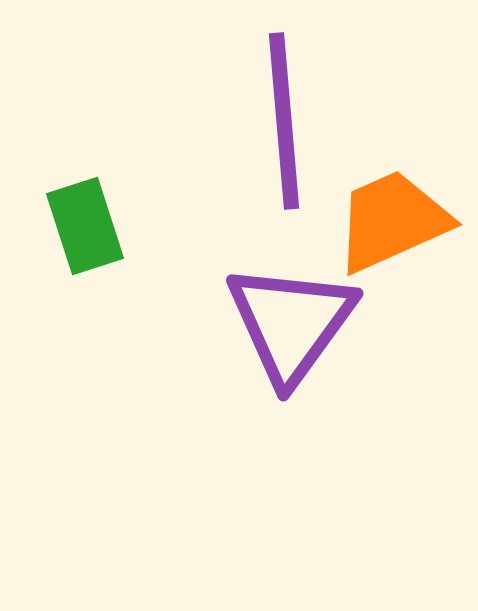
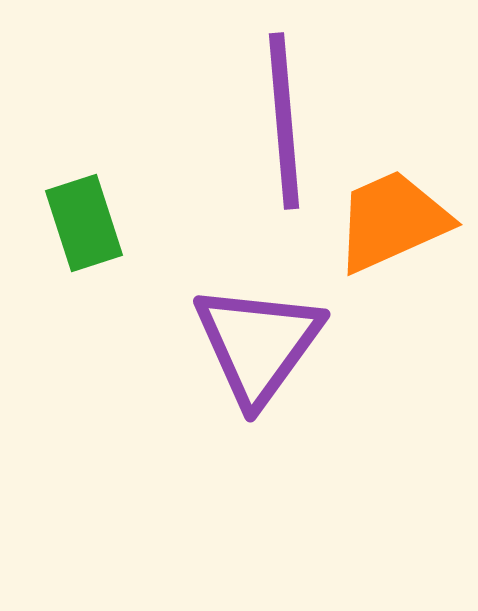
green rectangle: moved 1 px left, 3 px up
purple triangle: moved 33 px left, 21 px down
